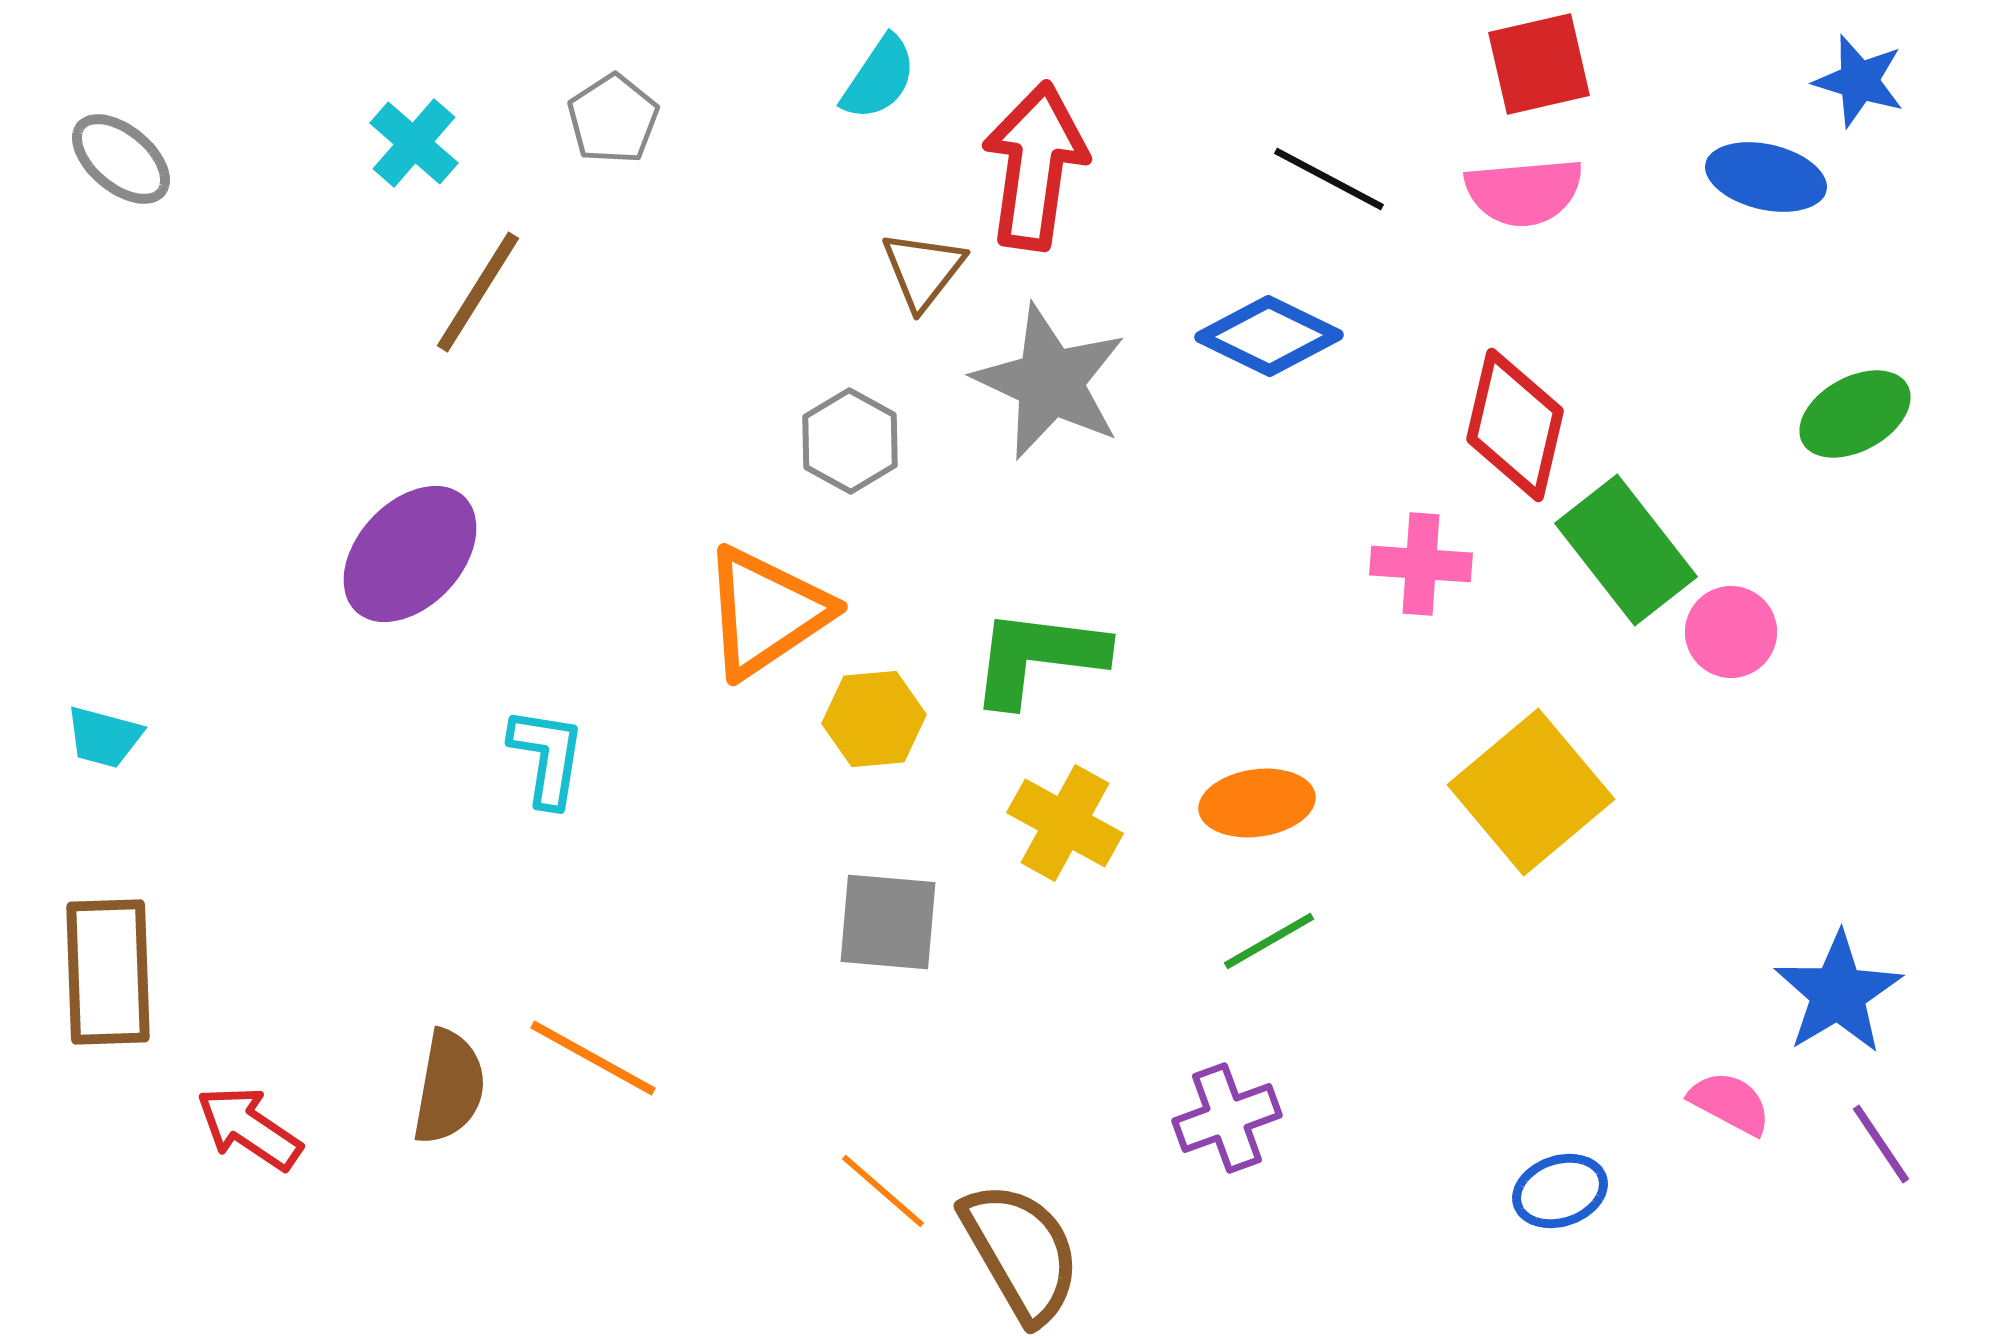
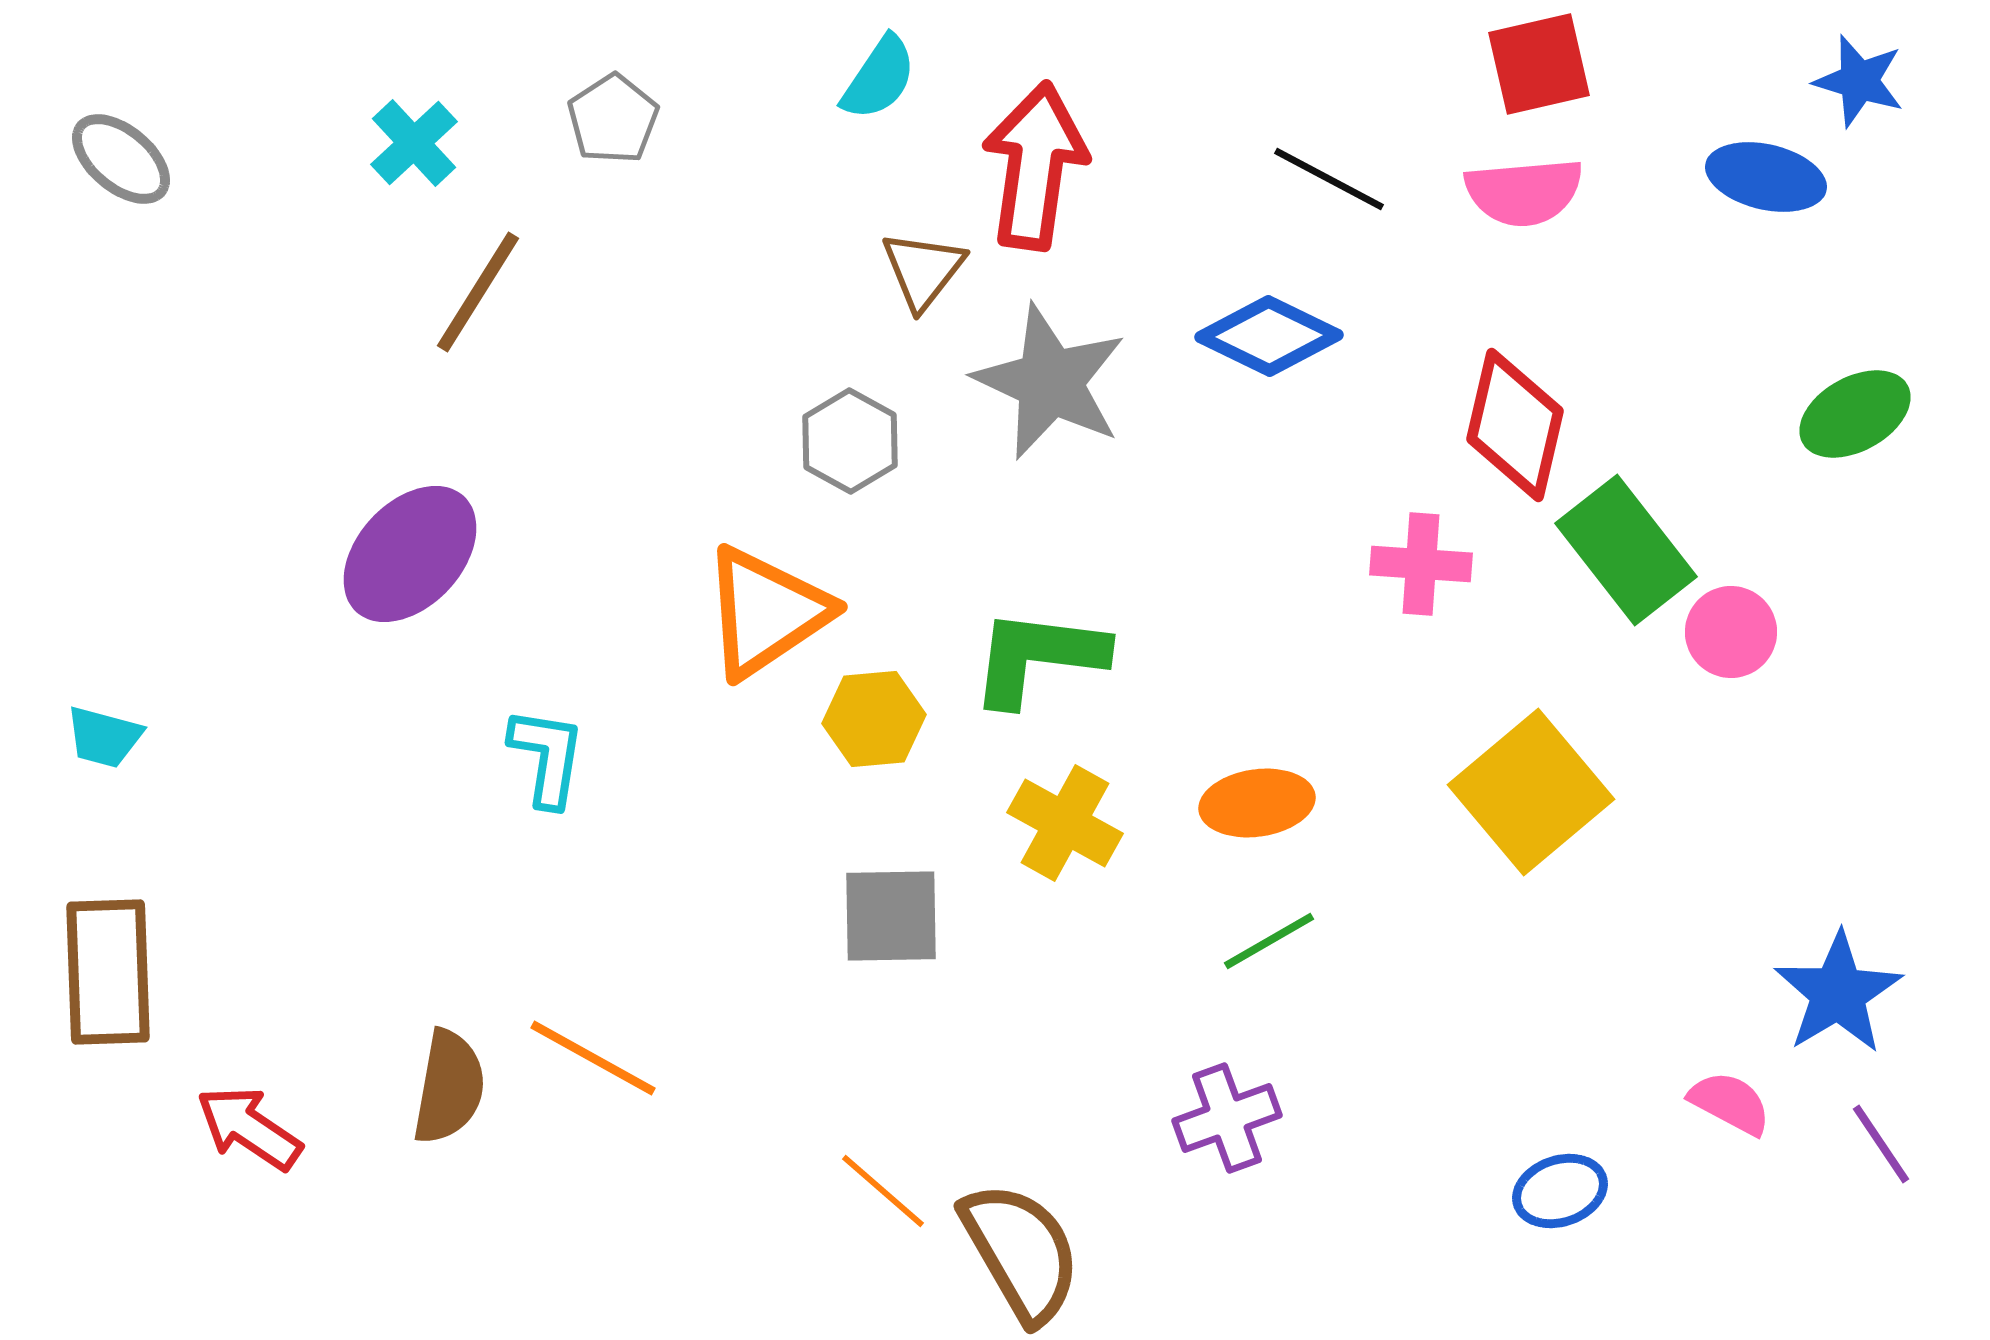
cyan cross at (414, 143): rotated 6 degrees clockwise
gray square at (888, 922): moved 3 px right, 6 px up; rotated 6 degrees counterclockwise
